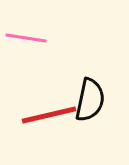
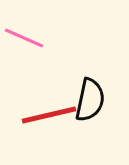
pink line: moved 2 px left; rotated 15 degrees clockwise
